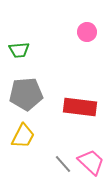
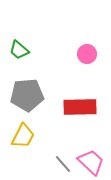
pink circle: moved 22 px down
green trapezoid: rotated 45 degrees clockwise
gray pentagon: moved 1 px right, 1 px down
red rectangle: rotated 8 degrees counterclockwise
